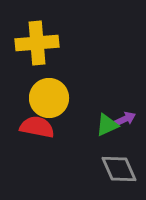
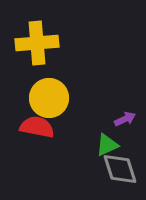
green triangle: moved 20 px down
gray diamond: moved 1 px right; rotated 6 degrees clockwise
